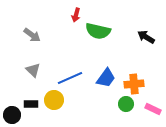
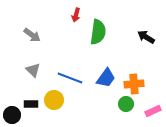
green semicircle: moved 1 px down; rotated 95 degrees counterclockwise
blue line: rotated 45 degrees clockwise
pink rectangle: moved 2 px down; rotated 49 degrees counterclockwise
